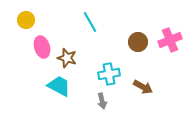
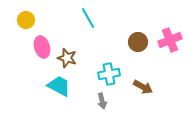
cyan line: moved 2 px left, 4 px up
